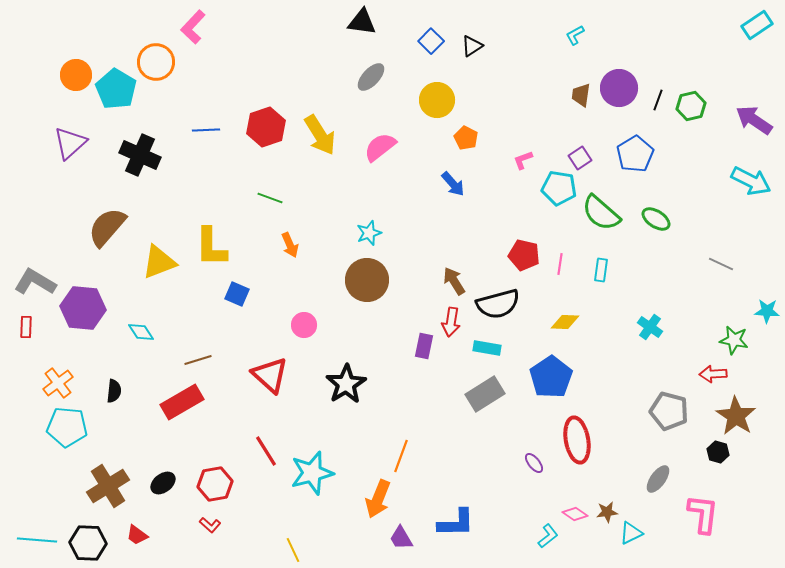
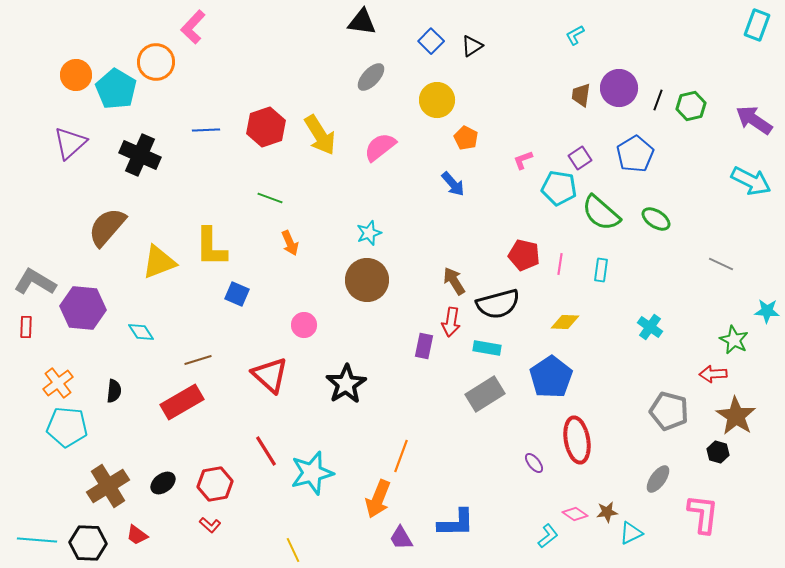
cyan rectangle at (757, 25): rotated 36 degrees counterclockwise
orange arrow at (290, 245): moved 2 px up
green star at (734, 340): rotated 16 degrees clockwise
